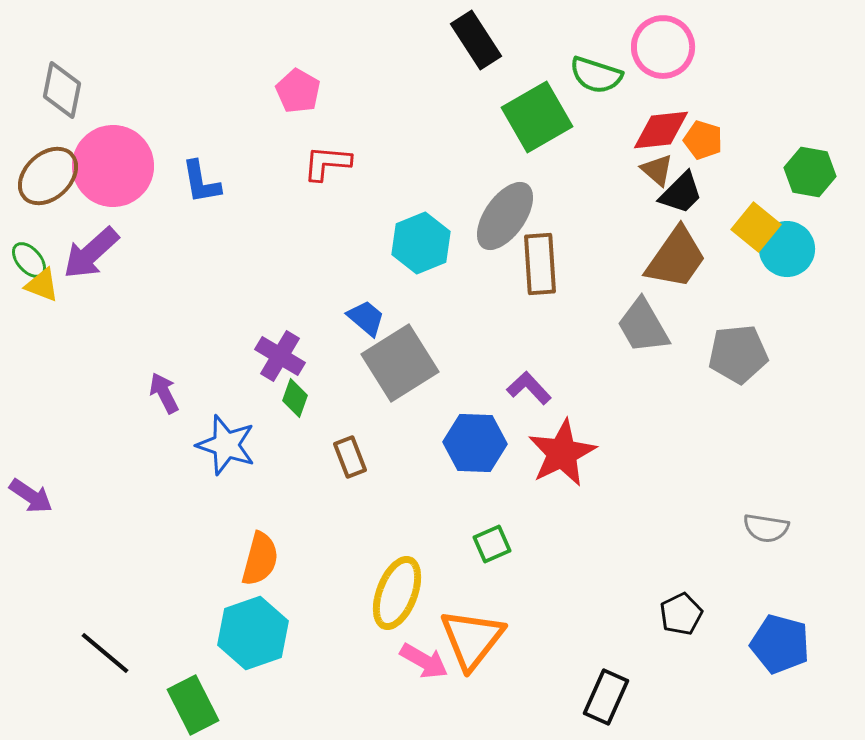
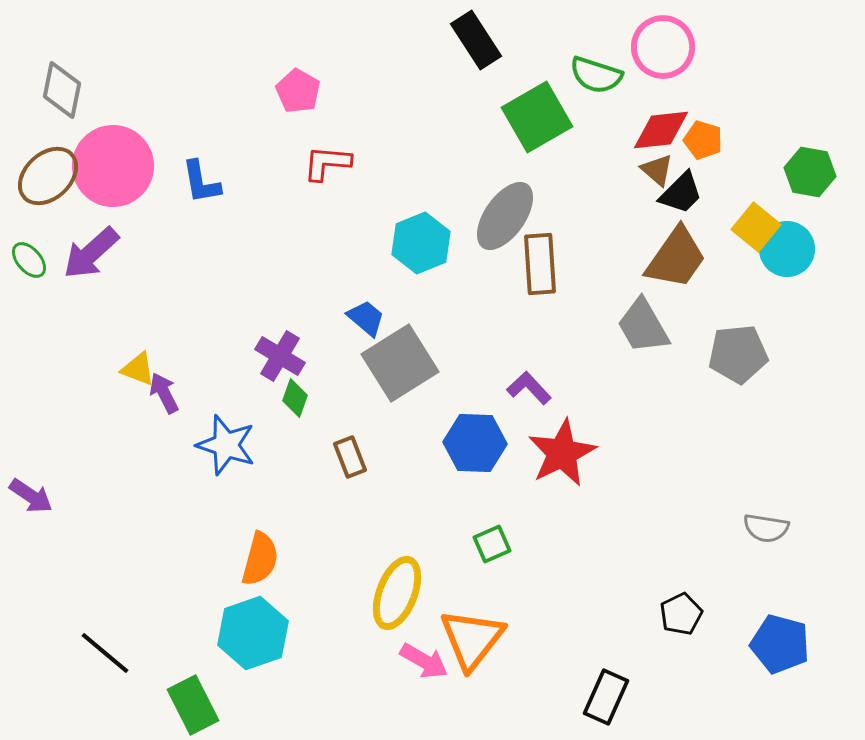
yellow triangle at (42, 285): moved 96 px right, 84 px down
